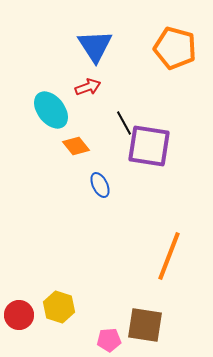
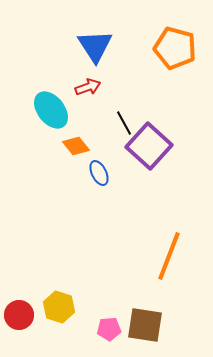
purple square: rotated 33 degrees clockwise
blue ellipse: moved 1 px left, 12 px up
pink pentagon: moved 11 px up
